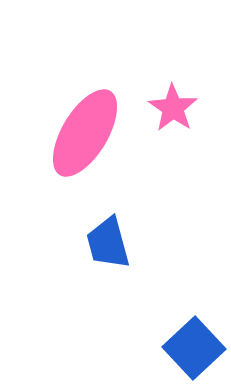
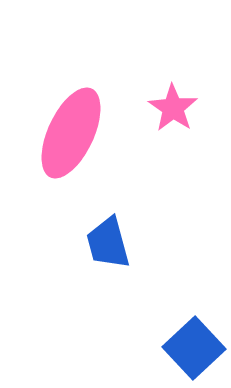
pink ellipse: moved 14 px left; rotated 6 degrees counterclockwise
